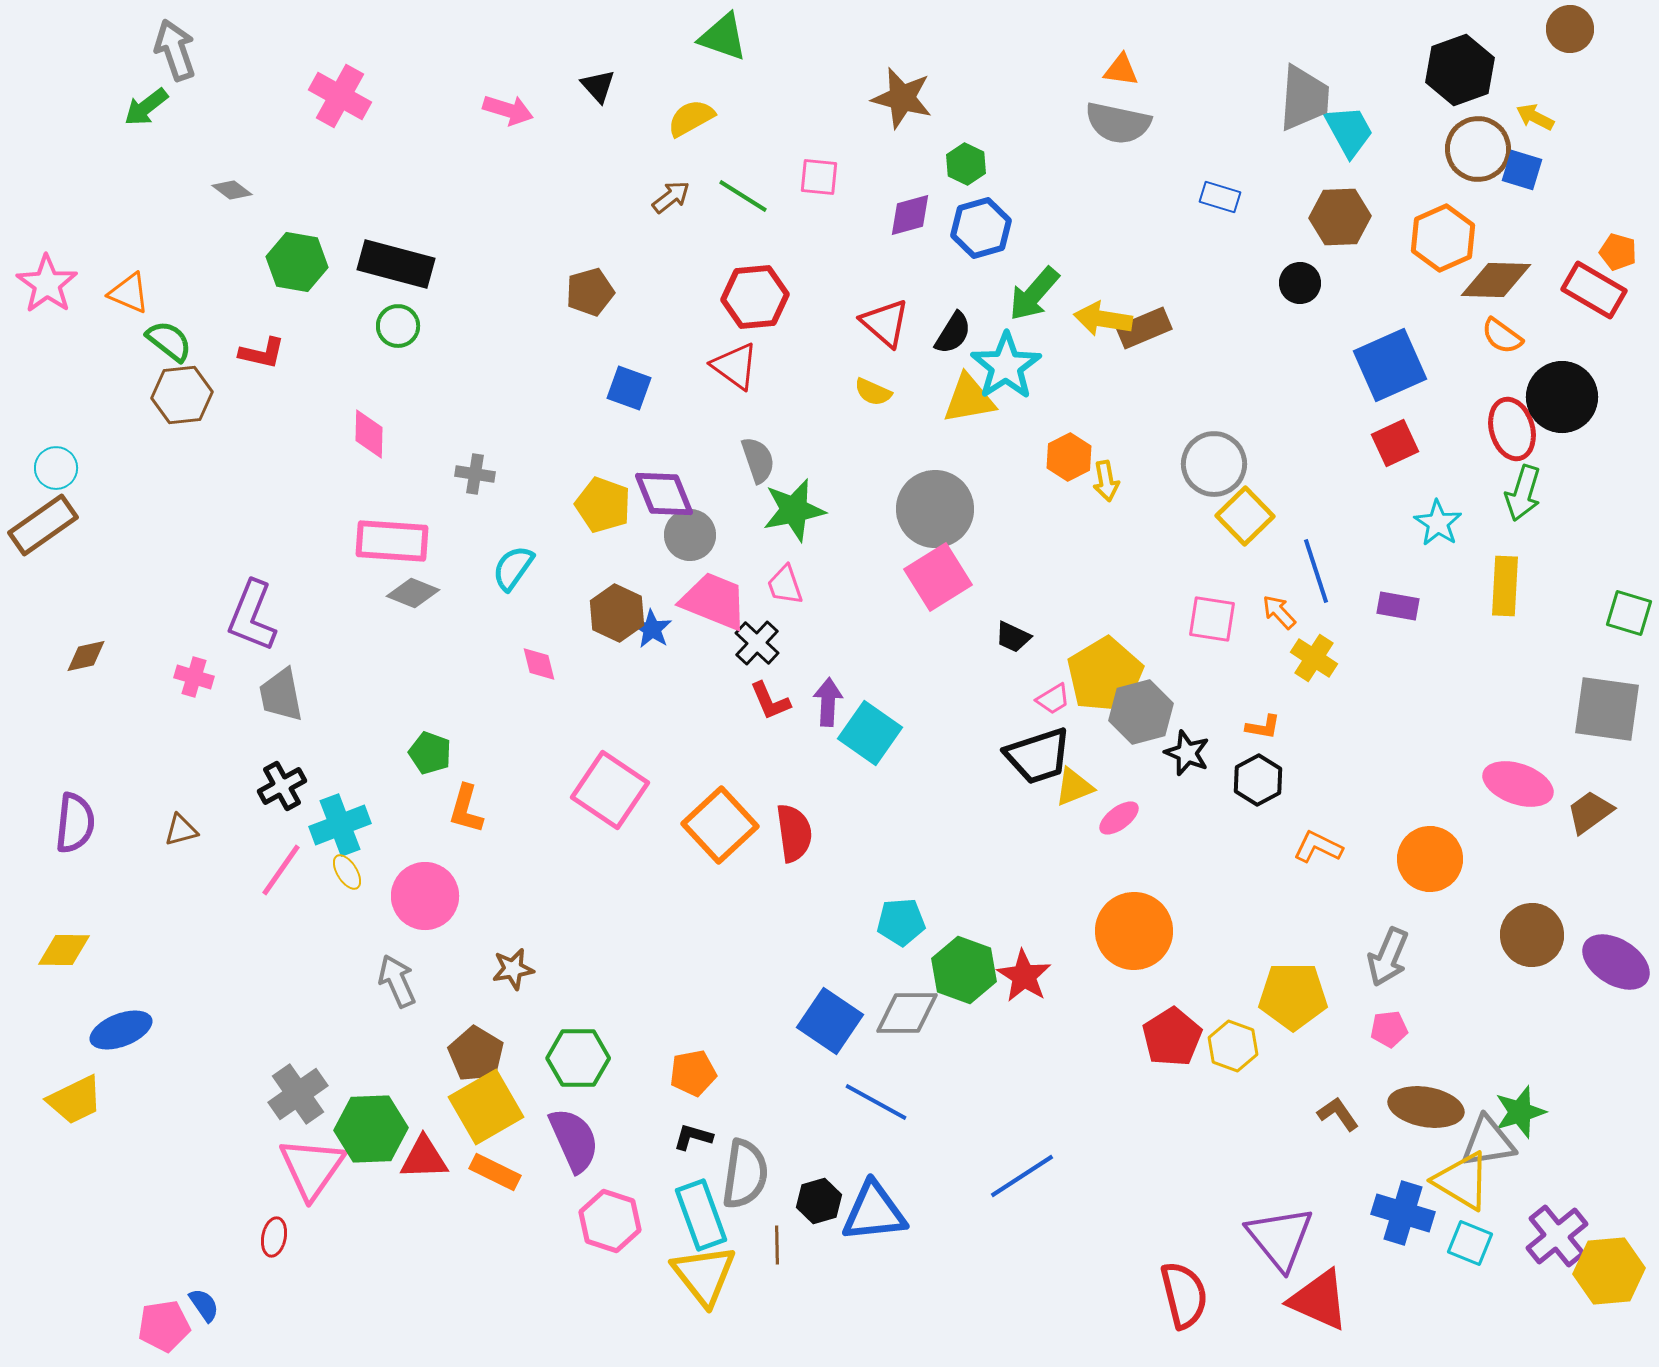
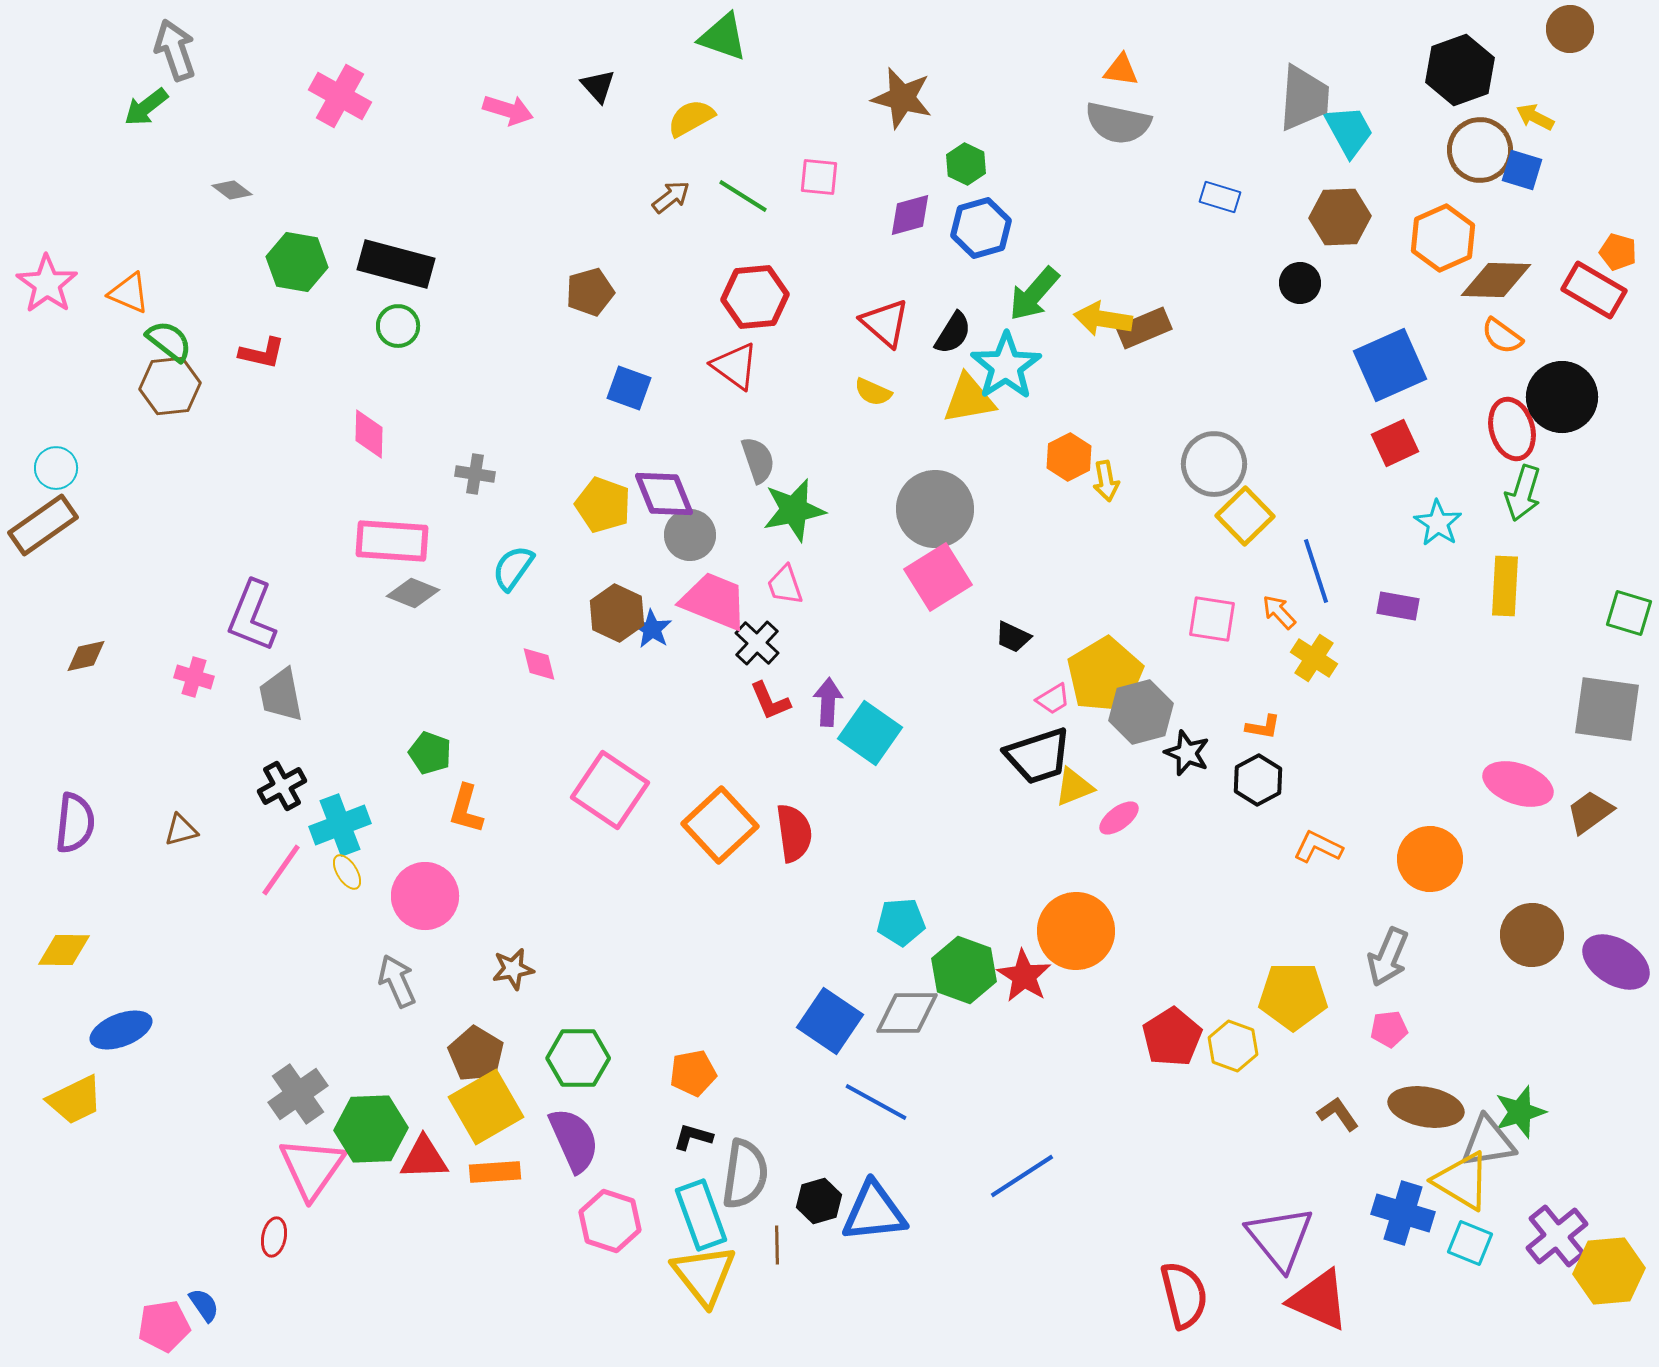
brown circle at (1478, 149): moved 2 px right, 1 px down
brown hexagon at (182, 395): moved 12 px left, 9 px up
orange circle at (1134, 931): moved 58 px left
orange rectangle at (495, 1172): rotated 30 degrees counterclockwise
